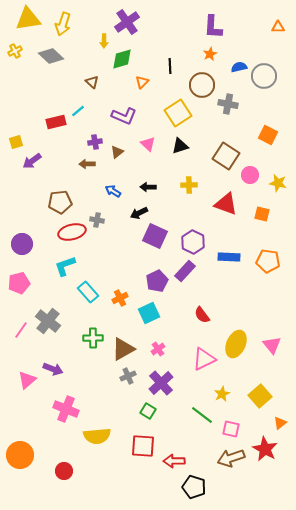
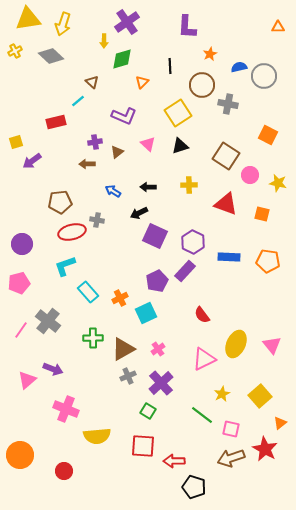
purple L-shape at (213, 27): moved 26 px left
cyan line at (78, 111): moved 10 px up
cyan square at (149, 313): moved 3 px left
